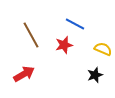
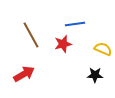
blue line: rotated 36 degrees counterclockwise
red star: moved 1 px left, 1 px up
black star: rotated 21 degrees clockwise
